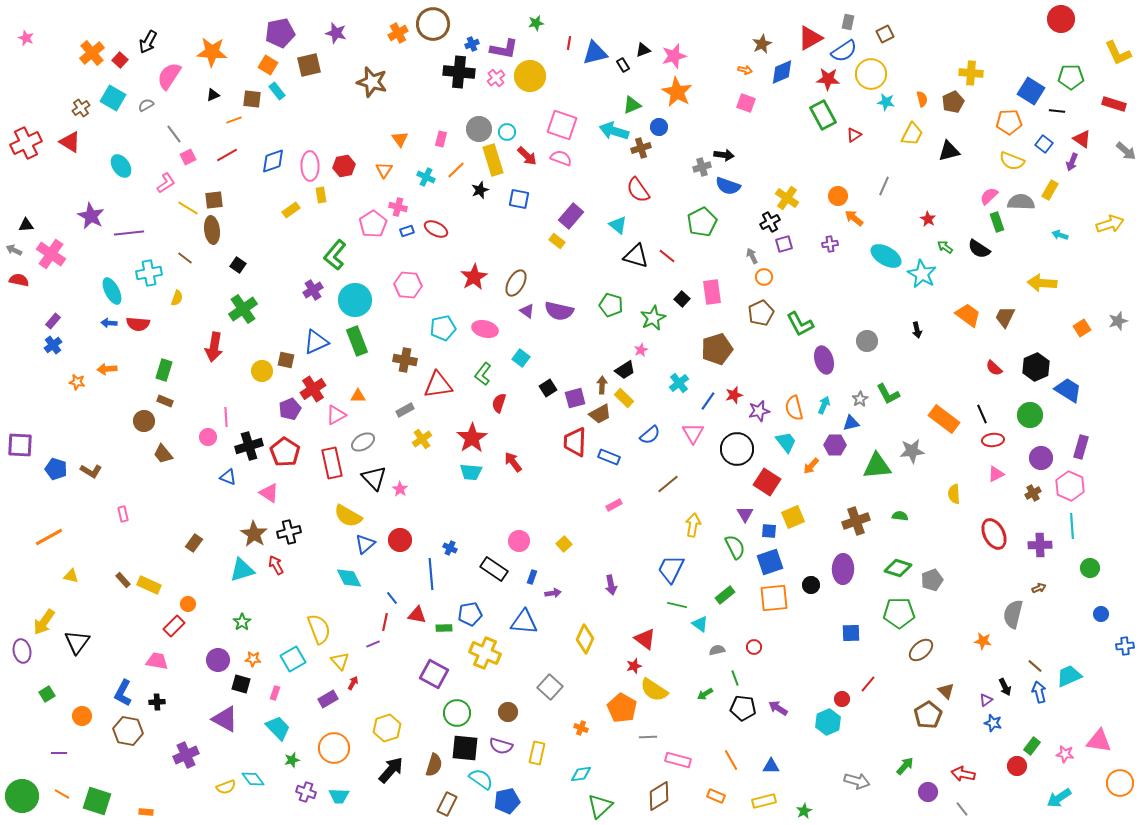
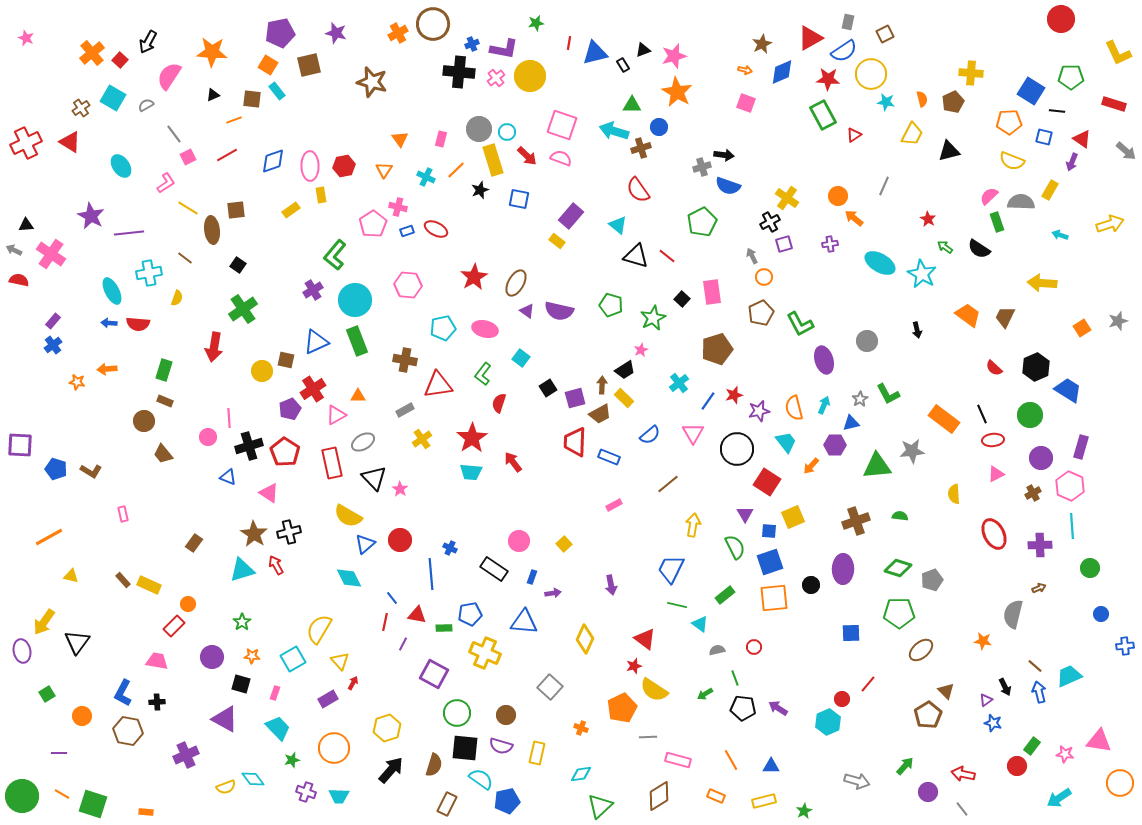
green triangle at (632, 105): rotated 24 degrees clockwise
blue square at (1044, 144): moved 7 px up; rotated 24 degrees counterclockwise
brown square at (214, 200): moved 22 px right, 10 px down
cyan ellipse at (886, 256): moved 6 px left, 7 px down
pink line at (226, 417): moved 3 px right, 1 px down
yellow semicircle at (319, 629): rotated 128 degrees counterclockwise
purple line at (373, 644): moved 30 px right; rotated 40 degrees counterclockwise
orange star at (253, 659): moved 1 px left, 3 px up
purple circle at (218, 660): moved 6 px left, 3 px up
orange pentagon at (622, 708): rotated 16 degrees clockwise
brown circle at (508, 712): moved 2 px left, 3 px down
green square at (97, 801): moved 4 px left, 3 px down
